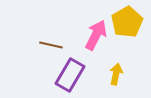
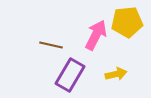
yellow pentagon: rotated 24 degrees clockwise
yellow arrow: rotated 65 degrees clockwise
